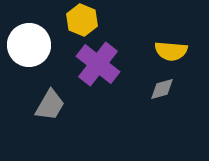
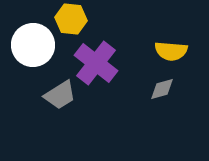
yellow hexagon: moved 11 px left, 1 px up; rotated 16 degrees counterclockwise
white circle: moved 4 px right
purple cross: moved 2 px left, 1 px up
gray trapezoid: moved 10 px right, 10 px up; rotated 28 degrees clockwise
